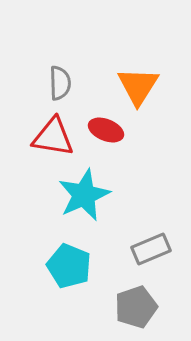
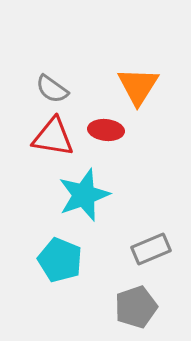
gray semicircle: moved 8 px left, 6 px down; rotated 128 degrees clockwise
red ellipse: rotated 16 degrees counterclockwise
cyan star: rotated 4 degrees clockwise
cyan pentagon: moved 9 px left, 6 px up
